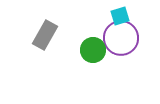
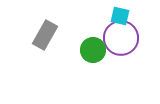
cyan square: rotated 30 degrees clockwise
